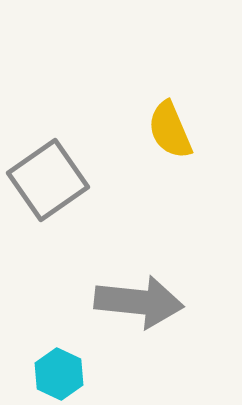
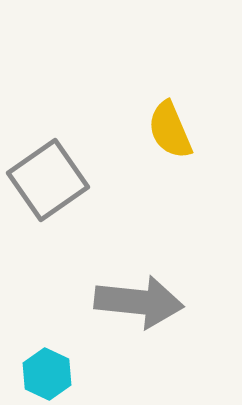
cyan hexagon: moved 12 px left
